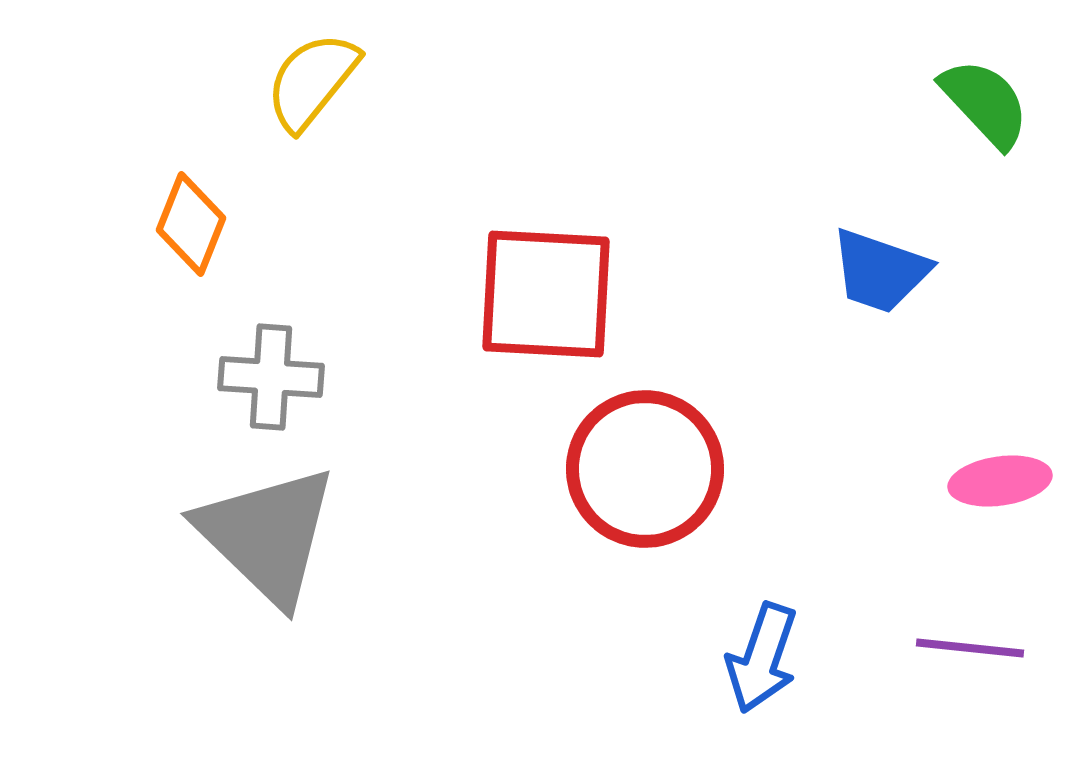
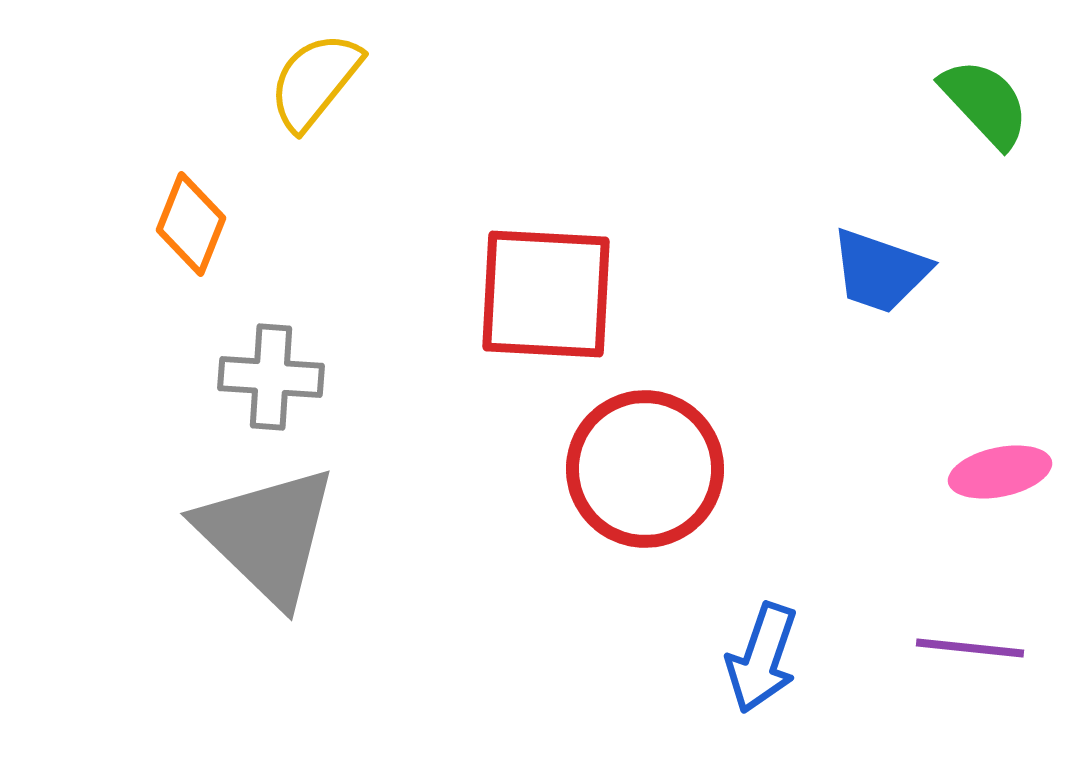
yellow semicircle: moved 3 px right
pink ellipse: moved 9 px up; rotated 4 degrees counterclockwise
